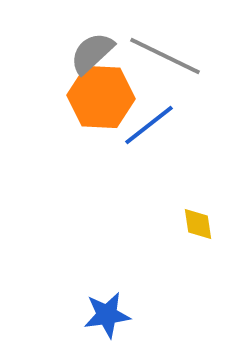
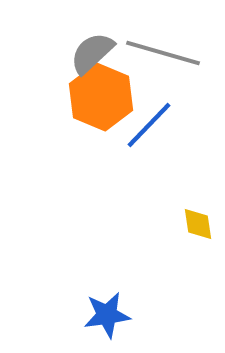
gray line: moved 2 px left, 3 px up; rotated 10 degrees counterclockwise
orange hexagon: rotated 20 degrees clockwise
blue line: rotated 8 degrees counterclockwise
